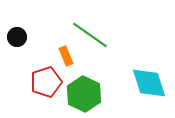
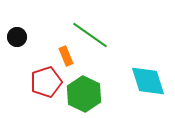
cyan diamond: moved 1 px left, 2 px up
